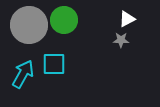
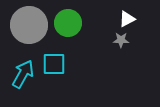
green circle: moved 4 px right, 3 px down
